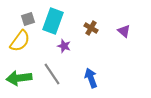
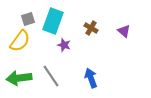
purple star: moved 1 px up
gray line: moved 1 px left, 2 px down
